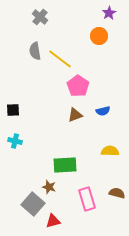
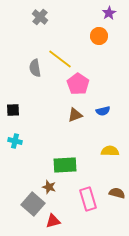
gray semicircle: moved 17 px down
pink pentagon: moved 2 px up
pink rectangle: moved 1 px right
